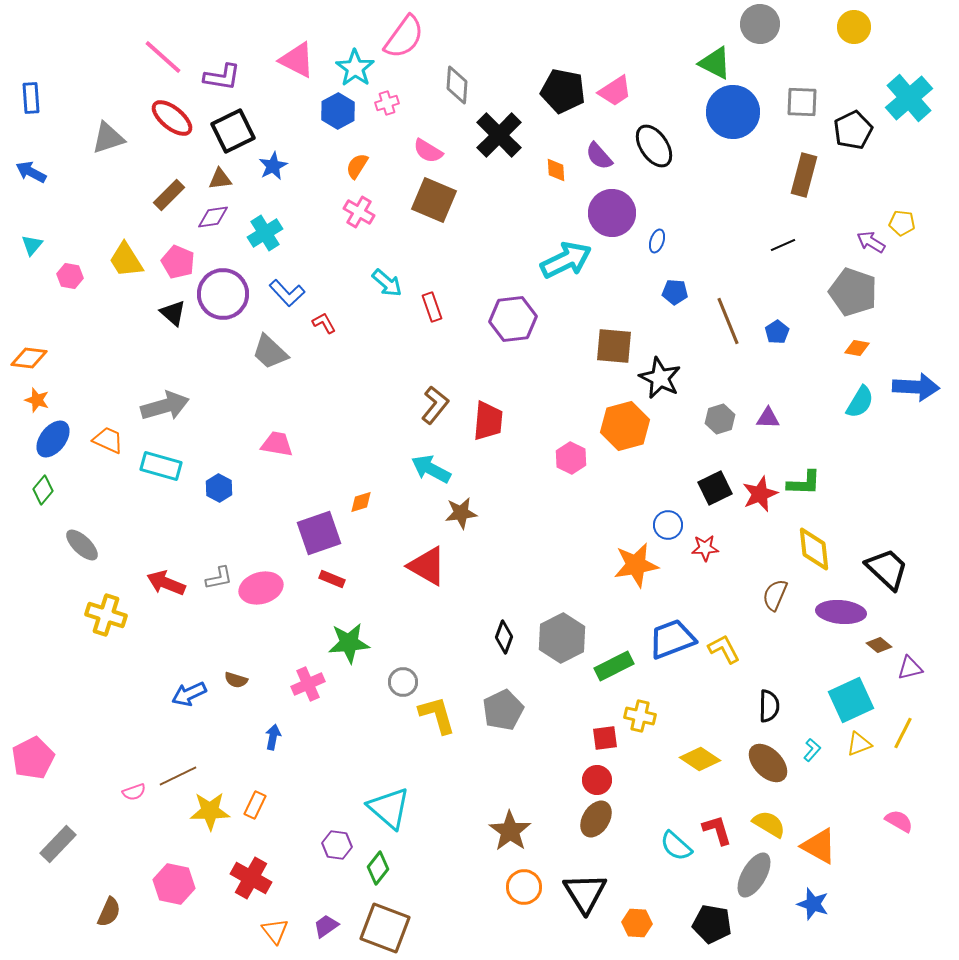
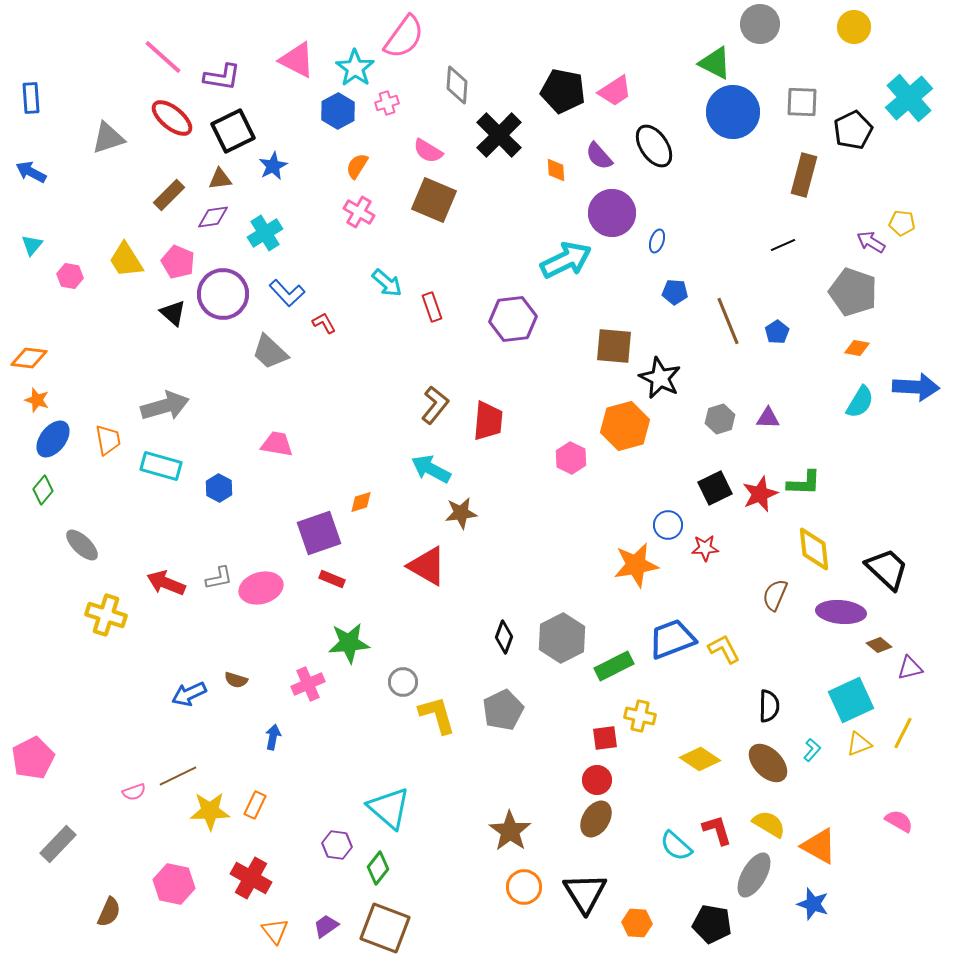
orange trapezoid at (108, 440): rotated 56 degrees clockwise
